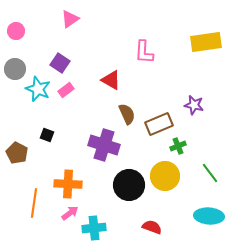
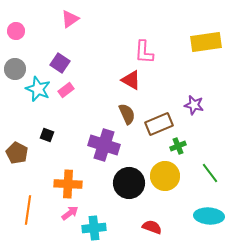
red triangle: moved 20 px right
black circle: moved 2 px up
orange line: moved 6 px left, 7 px down
